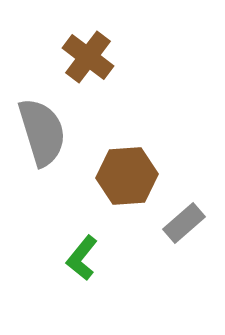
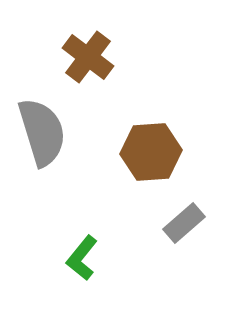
brown hexagon: moved 24 px right, 24 px up
